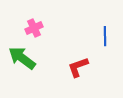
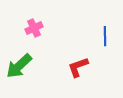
green arrow: moved 3 px left, 8 px down; rotated 80 degrees counterclockwise
